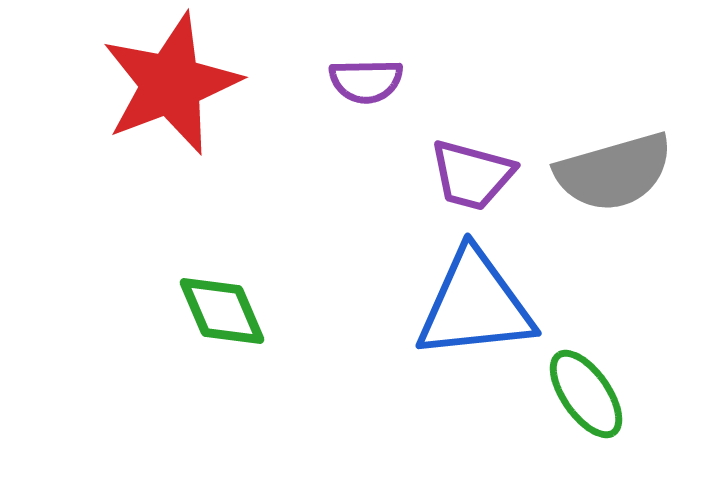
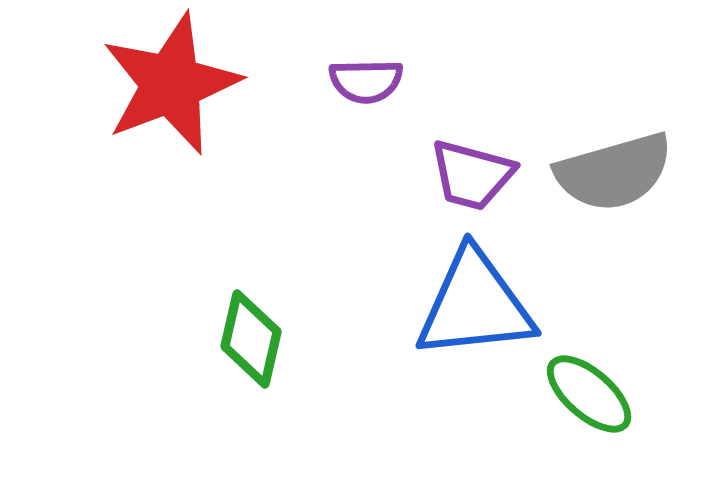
green diamond: moved 29 px right, 28 px down; rotated 36 degrees clockwise
green ellipse: moved 3 px right; rotated 14 degrees counterclockwise
